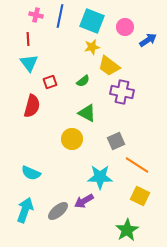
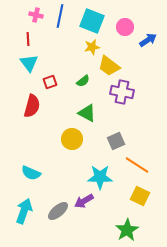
cyan arrow: moved 1 px left, 1 px down
